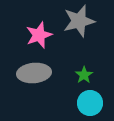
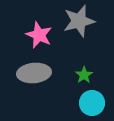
pink star: rotated 28 degrees counterclockwise
cyan circle: moved 2 px right
